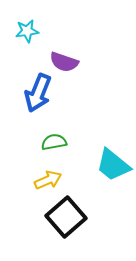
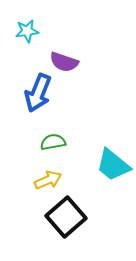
green semicircle: moved 1 px left
